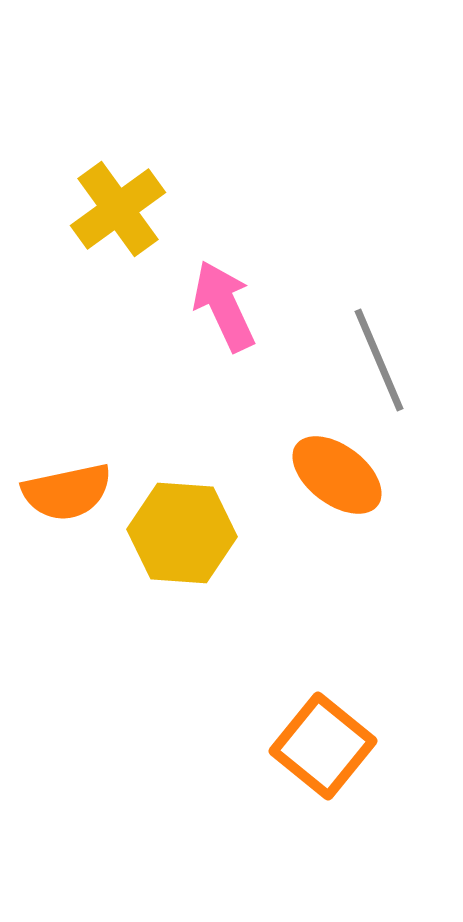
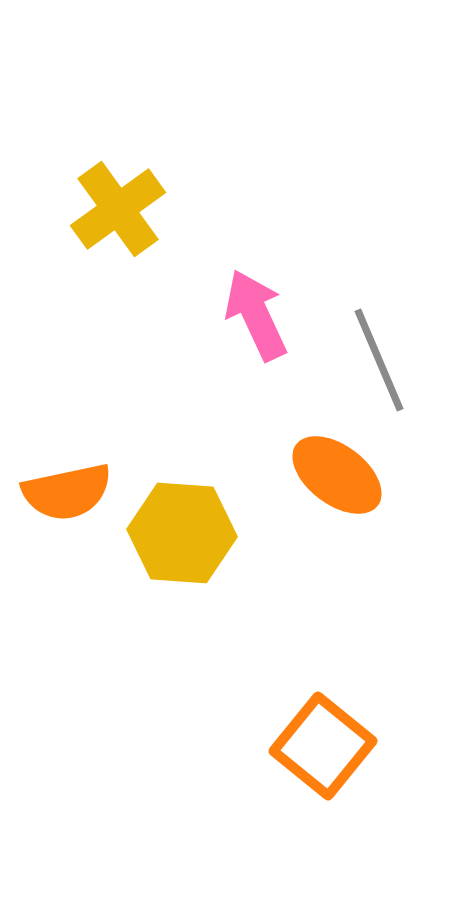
pink arrow: moved 32 px right, 9 px down
